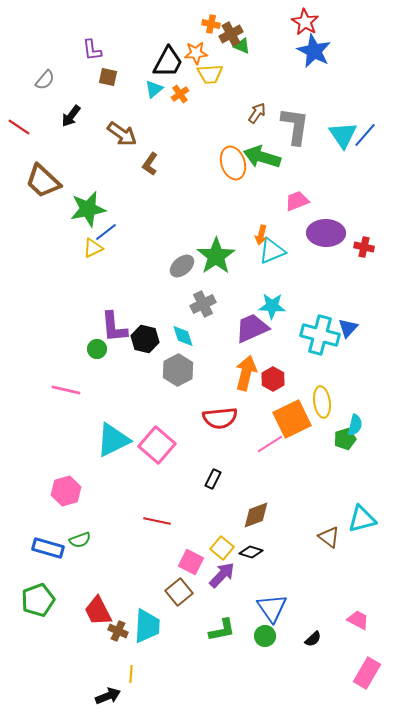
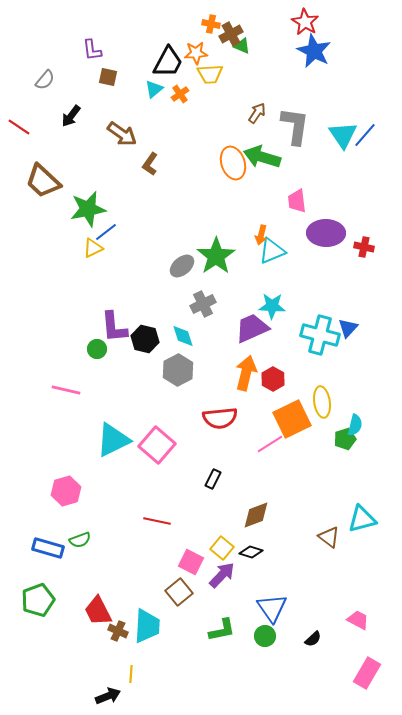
pink trapezoid at (297, 201): rotated 75 degrees counterclockwise
